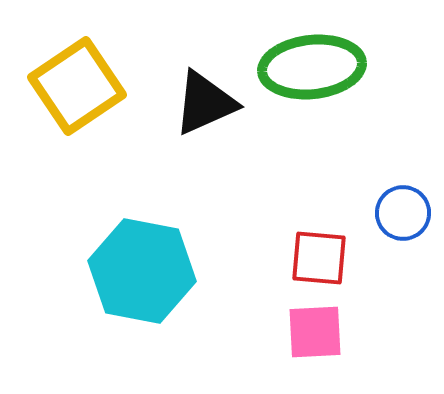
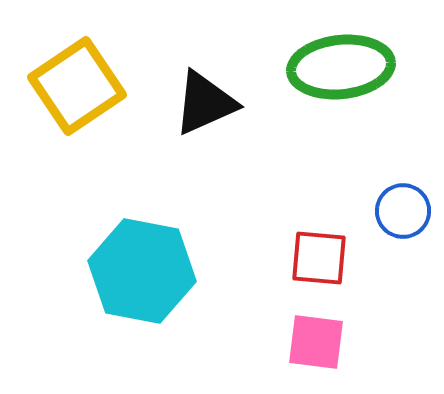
green ellipse: moved 29 px right
blue circle: moved 2 px up
pink square: moved 1 px right, 10 px down; rotated 10 degrees clockwise
